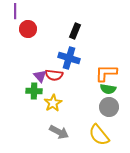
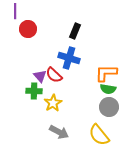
red semicircle: rotated 36 degrees clockwise
